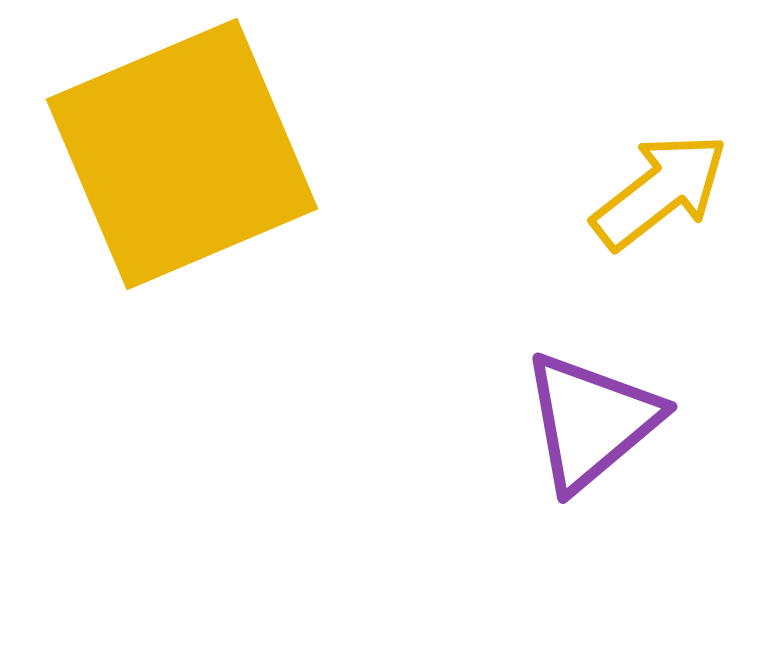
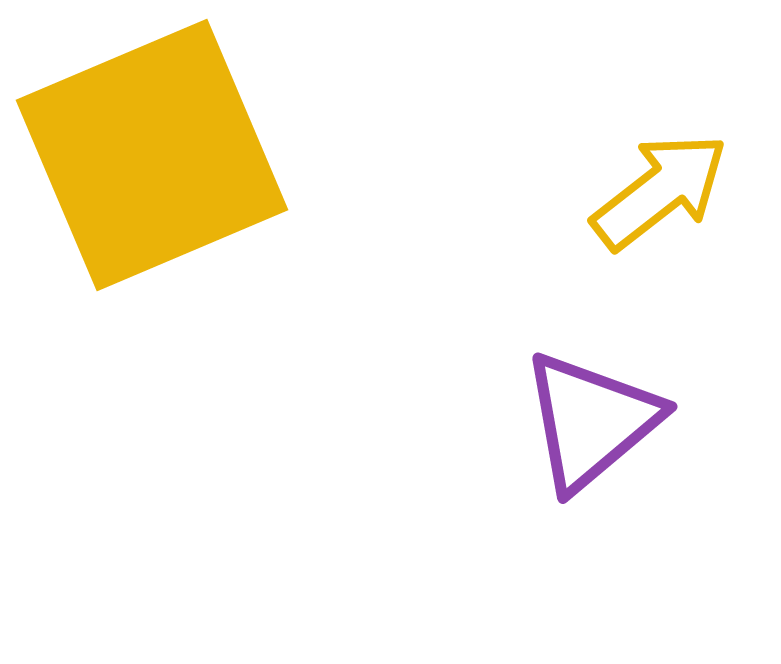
yellow square: moved 30 px left, 1 px down
